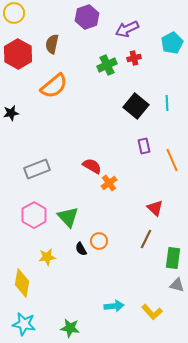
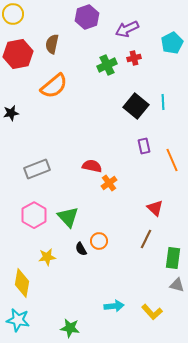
yellow circle: moved 1 px left, 1 px down
red hexagon: rotated 20 degrees clockwise
cyan line: moved 4 px left, 1 px up
red semicircle: rotated 18 degrees counterclockwise
cyan star: moved 6 px left, 4 px up
